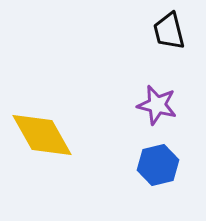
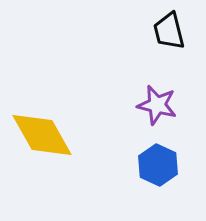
blue hexagon: rotated 21 degrees counterclockwise
